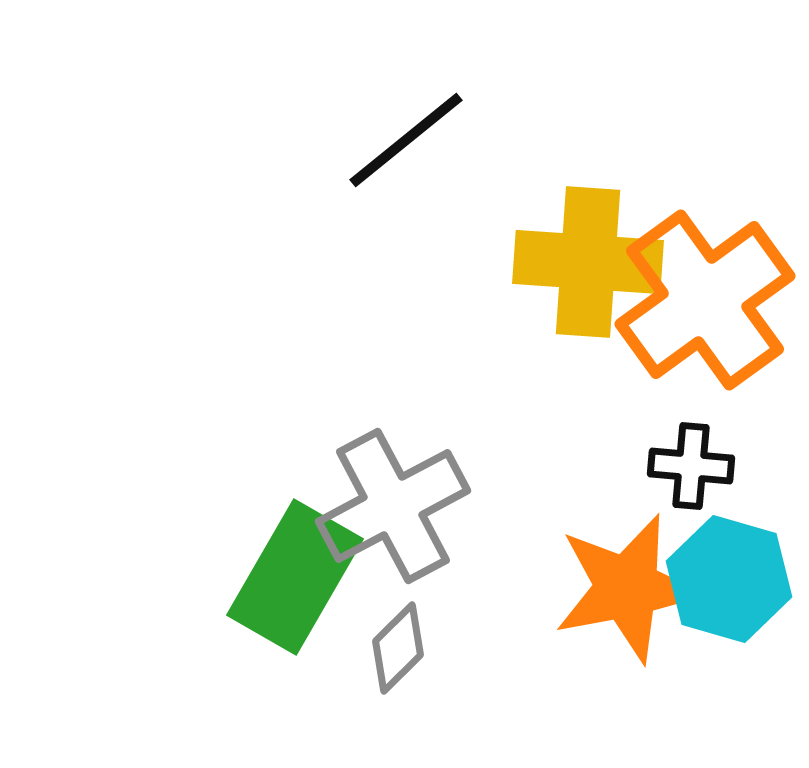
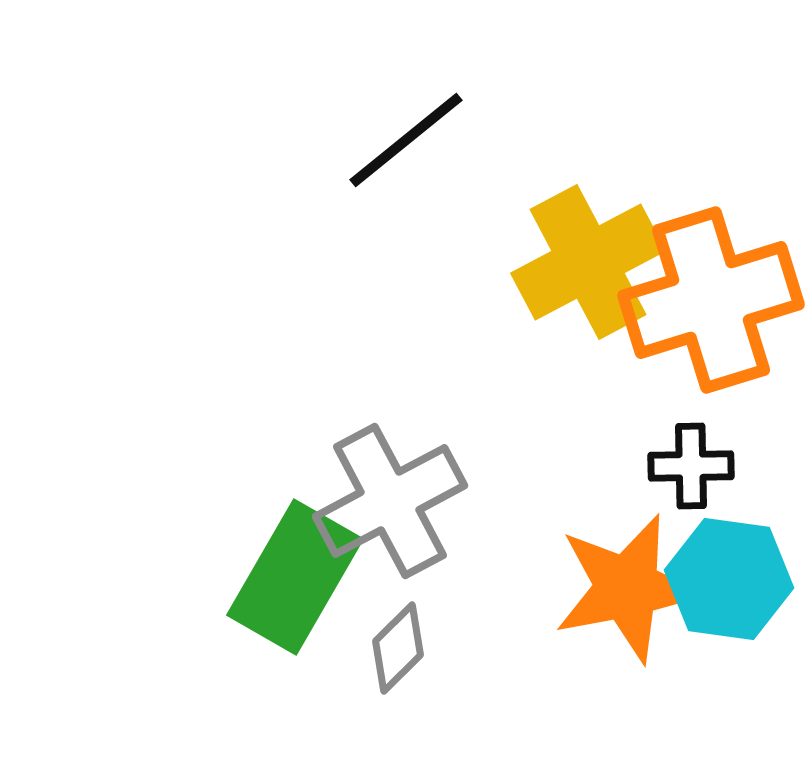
yellow cross: rotated 32 degrees counterclockwise
orange cross: moved 6 px right; rotated 19 degrees clockwise
black cross: rotated 6 degrees counterclockwise
gray cross: moved 3 px left, 5 px up
cyan hexagon: rotated 8 degrees counterclockwise
